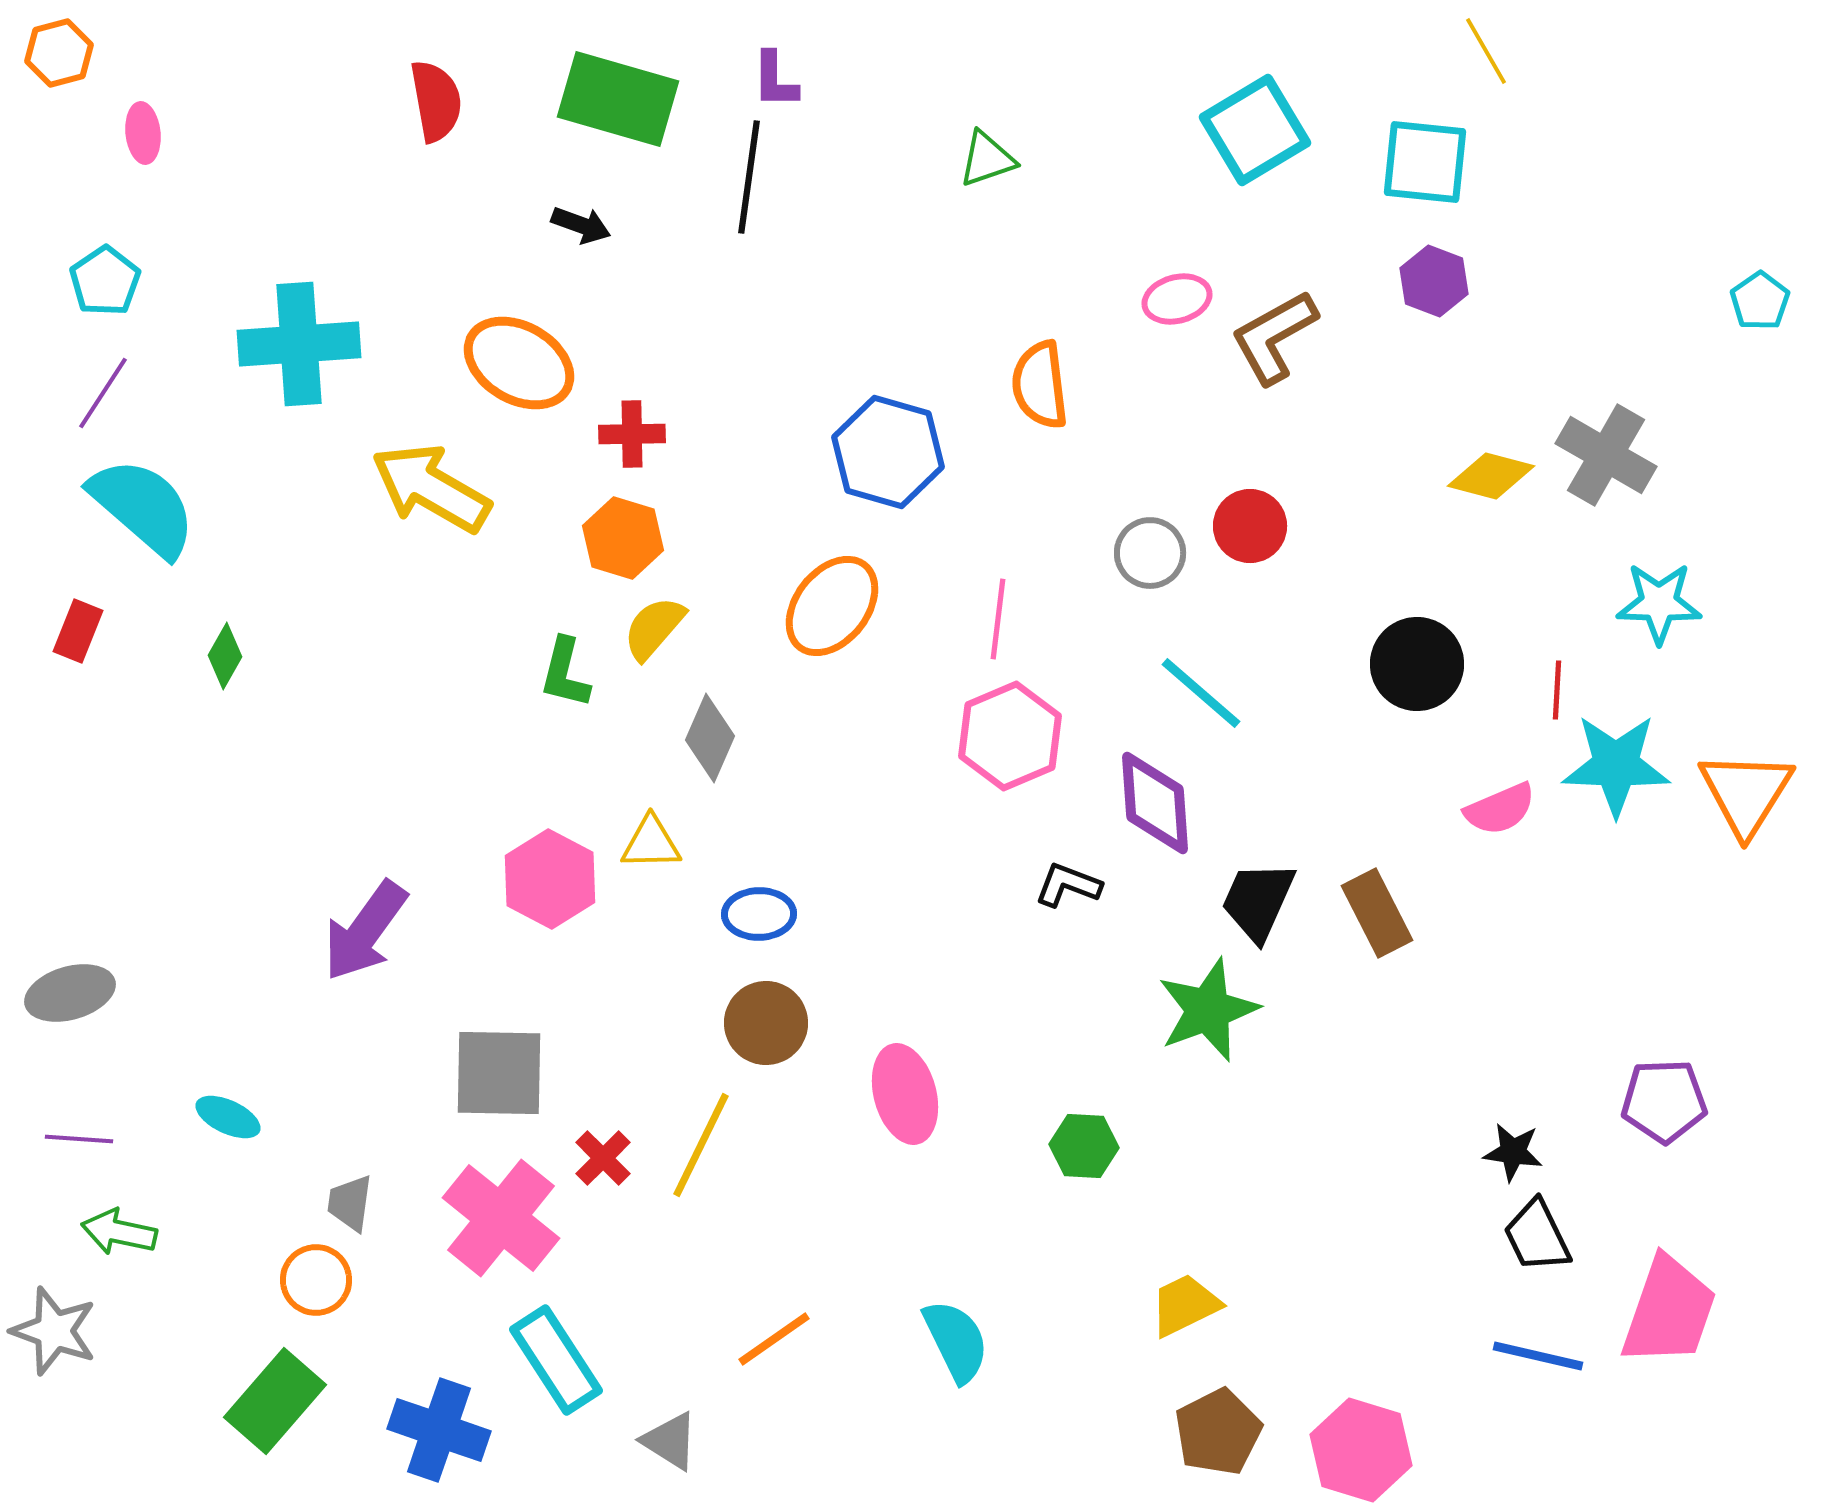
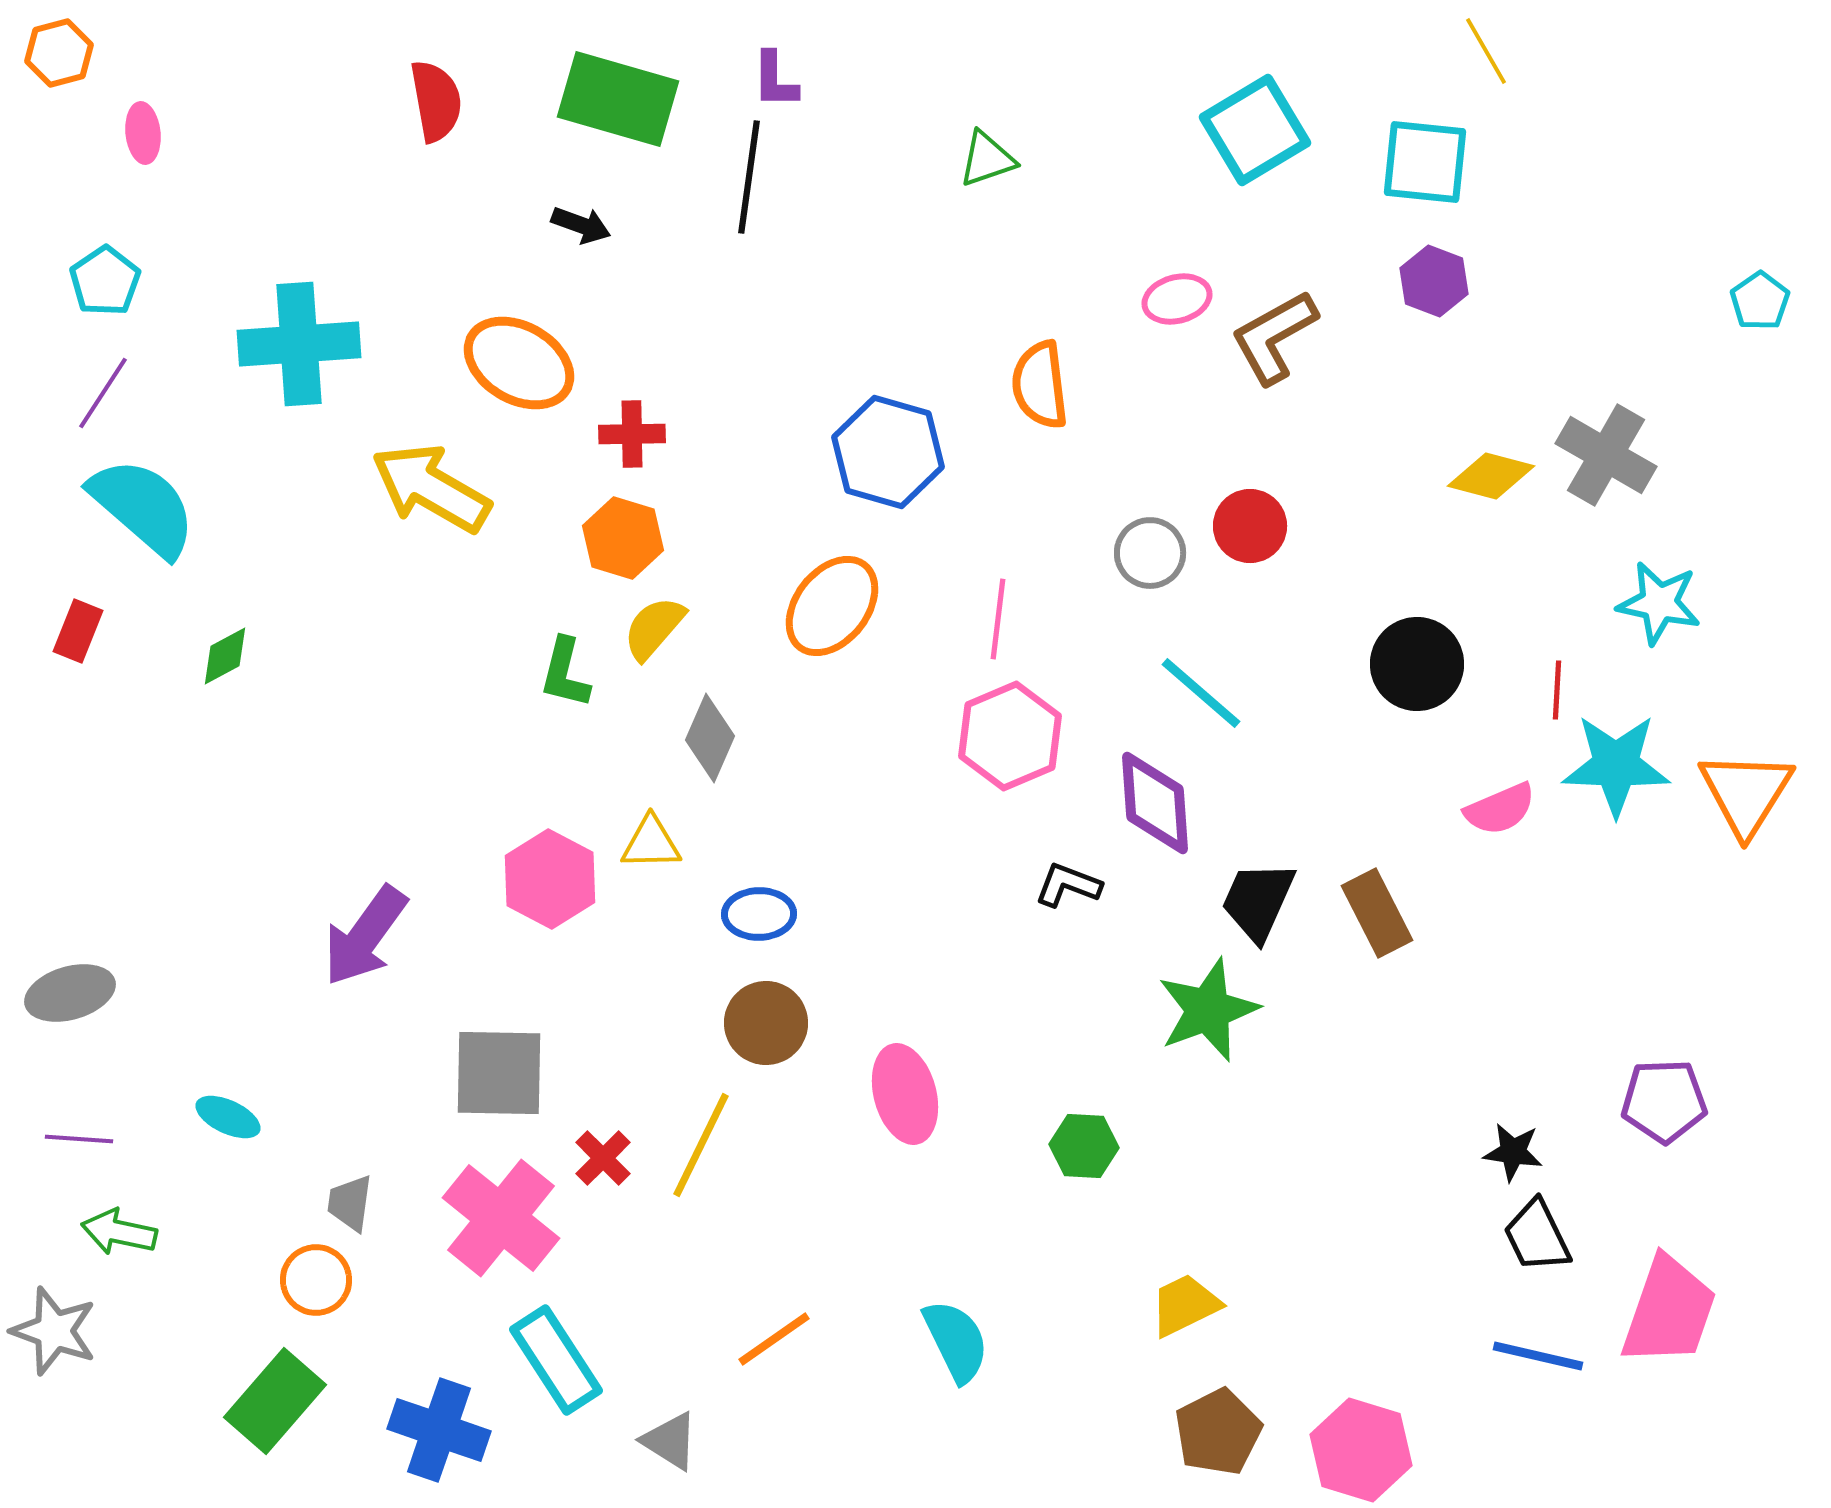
cyan star at (1659, 603): rotated 10 degrees clockwise
green diamond at (225, 656): rotated 32 degrees clockwise
purple arrow at (365, 931): moved 5 px down
